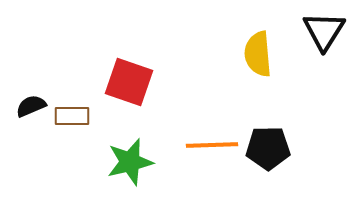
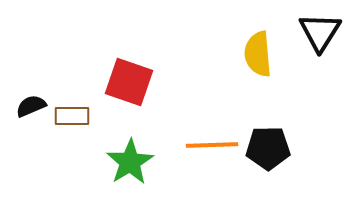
black triangle: moved 4 px left, 1 px down
green star: rotated 18 degrees counterclockwise
